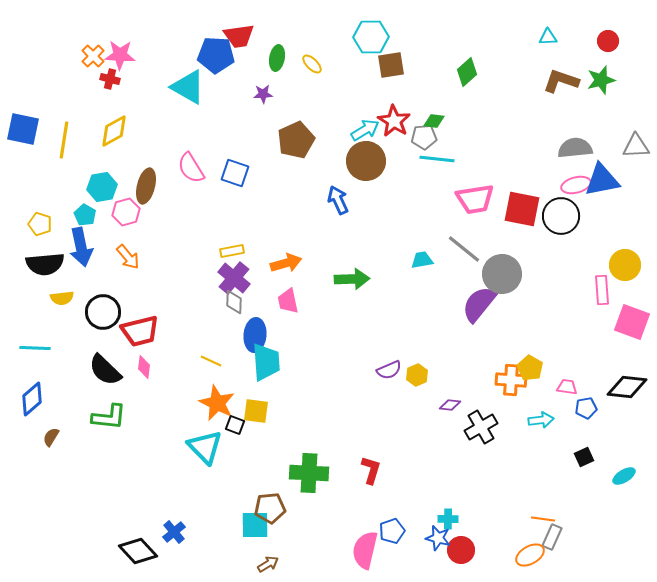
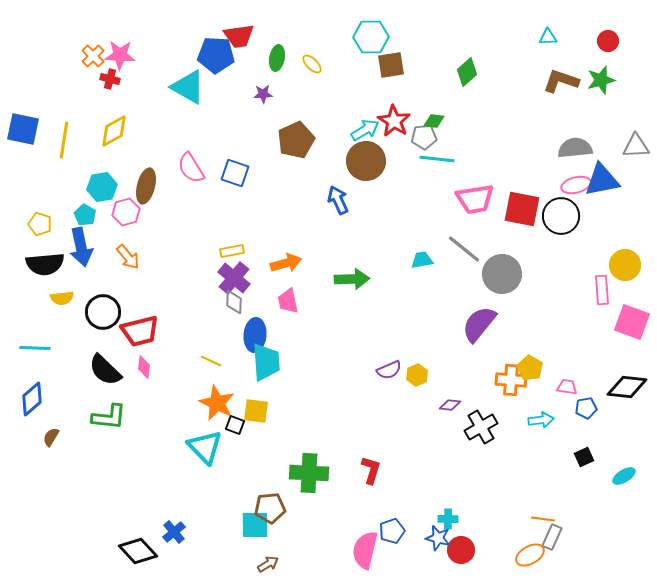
purple semicircle at (479, 304): moved 20 px down
